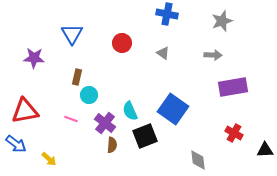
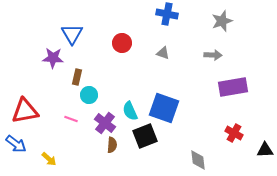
gray triangle: rotated 16 degrees counterclockwise
purple star: moved 19 px right
blue square: moved 9 px left, 1 px up; rotated 16 degrees counterclockwise
